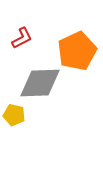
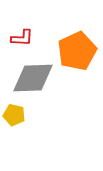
red L-shape: rotated 30 degrees clockwise
gray diamond: moved 7 px left, 5 px up
